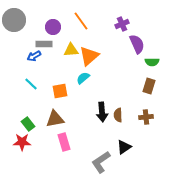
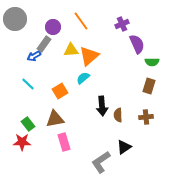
gray circle: moved 1 px right, 1 px up
gray rectangle: rotated 56 degrees counterclockwise
cyan line: moved 3 px left
orange square: rotated 21 degrees counterclockwise
black arrow: moved 6 px up
